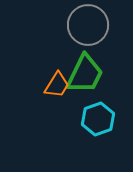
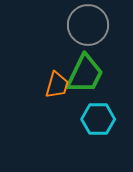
orange trapezoid: rotated 16 degrees counterclockwise
cyan hexagon: rotated 20 degrees clockwise
